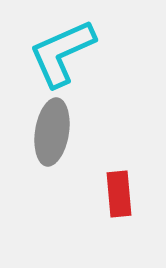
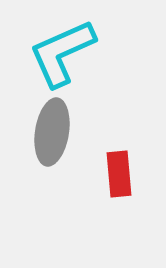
red rectangle: moved 20 px up
